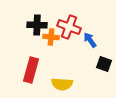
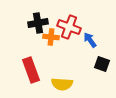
black cross: moved 1 px right, 2 px up; rotated 12 degrees counterclockwise
black square: moved 2 px left
red rectangle: rotated 35 degrees counterclockwise
